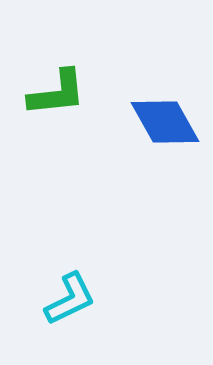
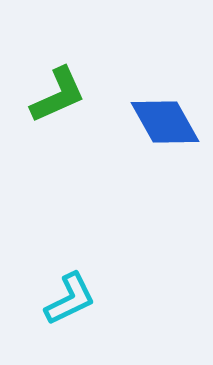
green L-shape: moved 1 px right, 2 px down; rotated 18 degrees counterclockwise
